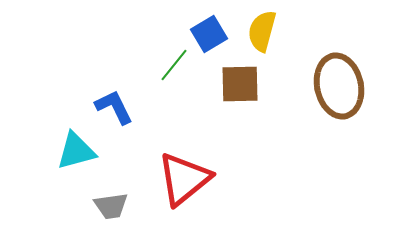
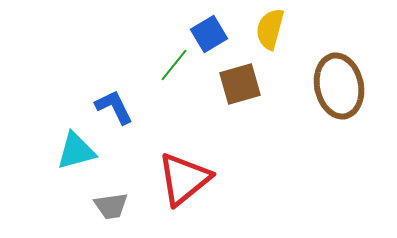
yellow semicircle: moved 8 px right, 2 px up
brown square: rotated 15 degrees counterclockwise
